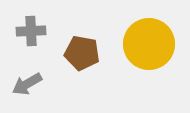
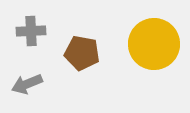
yellow circle: moved 5 px right
gray arrow: rotated 8 degrees clockwise
